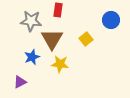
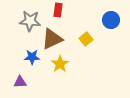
gray star: moved 1 px left
brown triangle: rotated 35 degrees clockwise
blue star: rotated 21 degrees clockwise
yellow star: rotated 30 degrees clockwise
purple triangle: rotated 24 degrees clockwise
